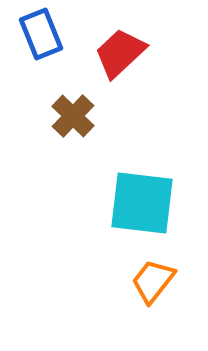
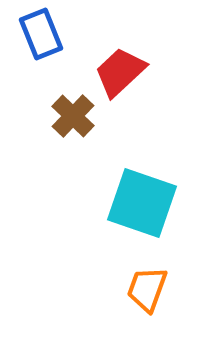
red trapezoid: moved 19 px down
cyan square: rotated 12 degrees clockwise
orange trapezoid: moved 6 px left, 8 px down; rotated 18 degrees counterclockwise
